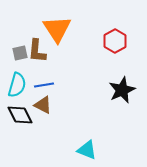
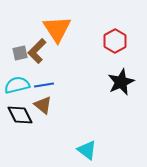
brown L-shape: rotated 40 degrees clockwise
cyan semicircle: rotated 120 degrees counterclockwise
black star: moved 1 px left, 8 px up
brown triangle: rotated 12 degrees clockwise
cyan triangle: rotated 15 degrees clockwise
